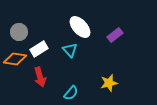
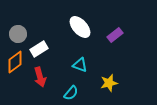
gray circle: moved 1 px left, 2 px down
cyan triangle: moved 10 px right, 15 px down; rotated 28 degrees counterclockwise
orange diamond: moved 3 px down; rotated 45 degrees counterclockwise
